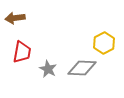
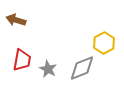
brown arrow: moved 1 px right, 2 px down; rotated 24 degrees clockwise
red trapezoid: moved 8 px down
gray diamond: rotated 24 degrees counterclockwise
